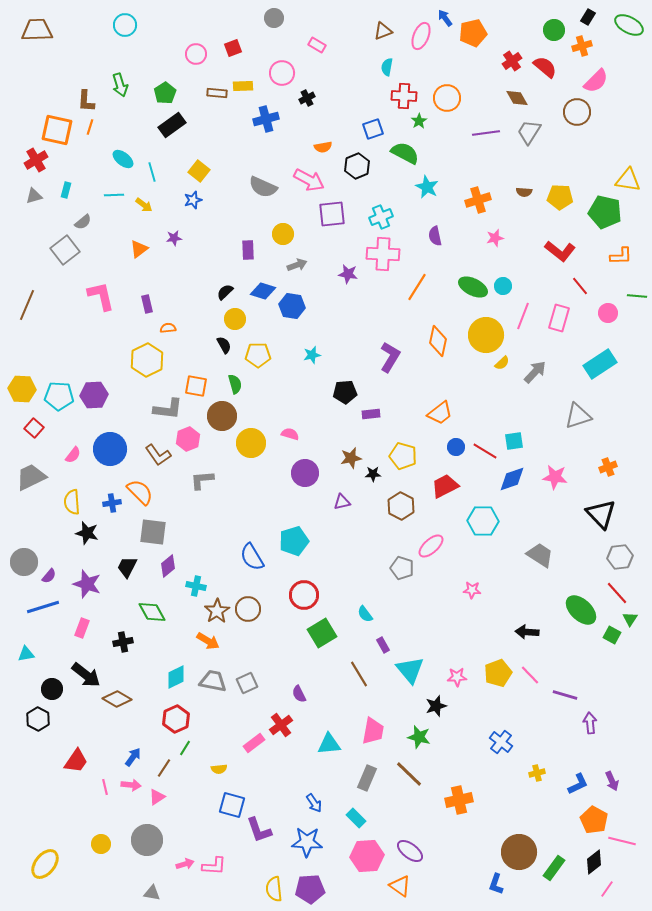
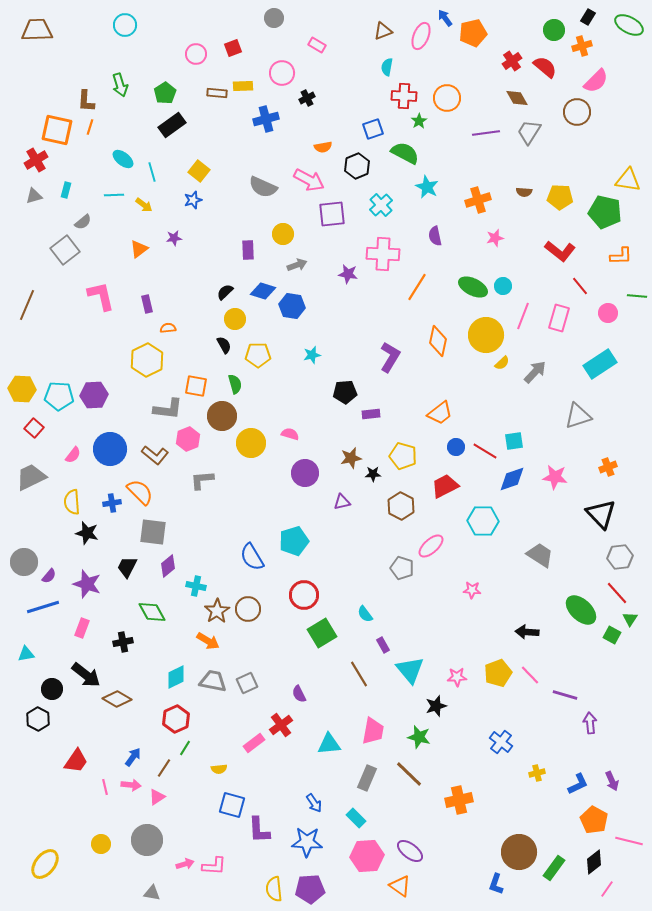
cyan cross at (381, 217): moved 12 px up; rotated 20 degrees counterclockwise
brown L-shape at (158, 455): moved 3 px left; rotated 16 degrees counterclockwise
purple L-shape at (259, 830): rotated 16 degrees clockwise
pink line at (622, 841): moved 7 px right
